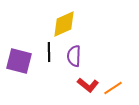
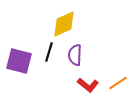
black line: rotated 18 degrees clockwise
purple semicircle: moved 1 px right, 1 px up
orange line: moved 5 px right, 5 px up
